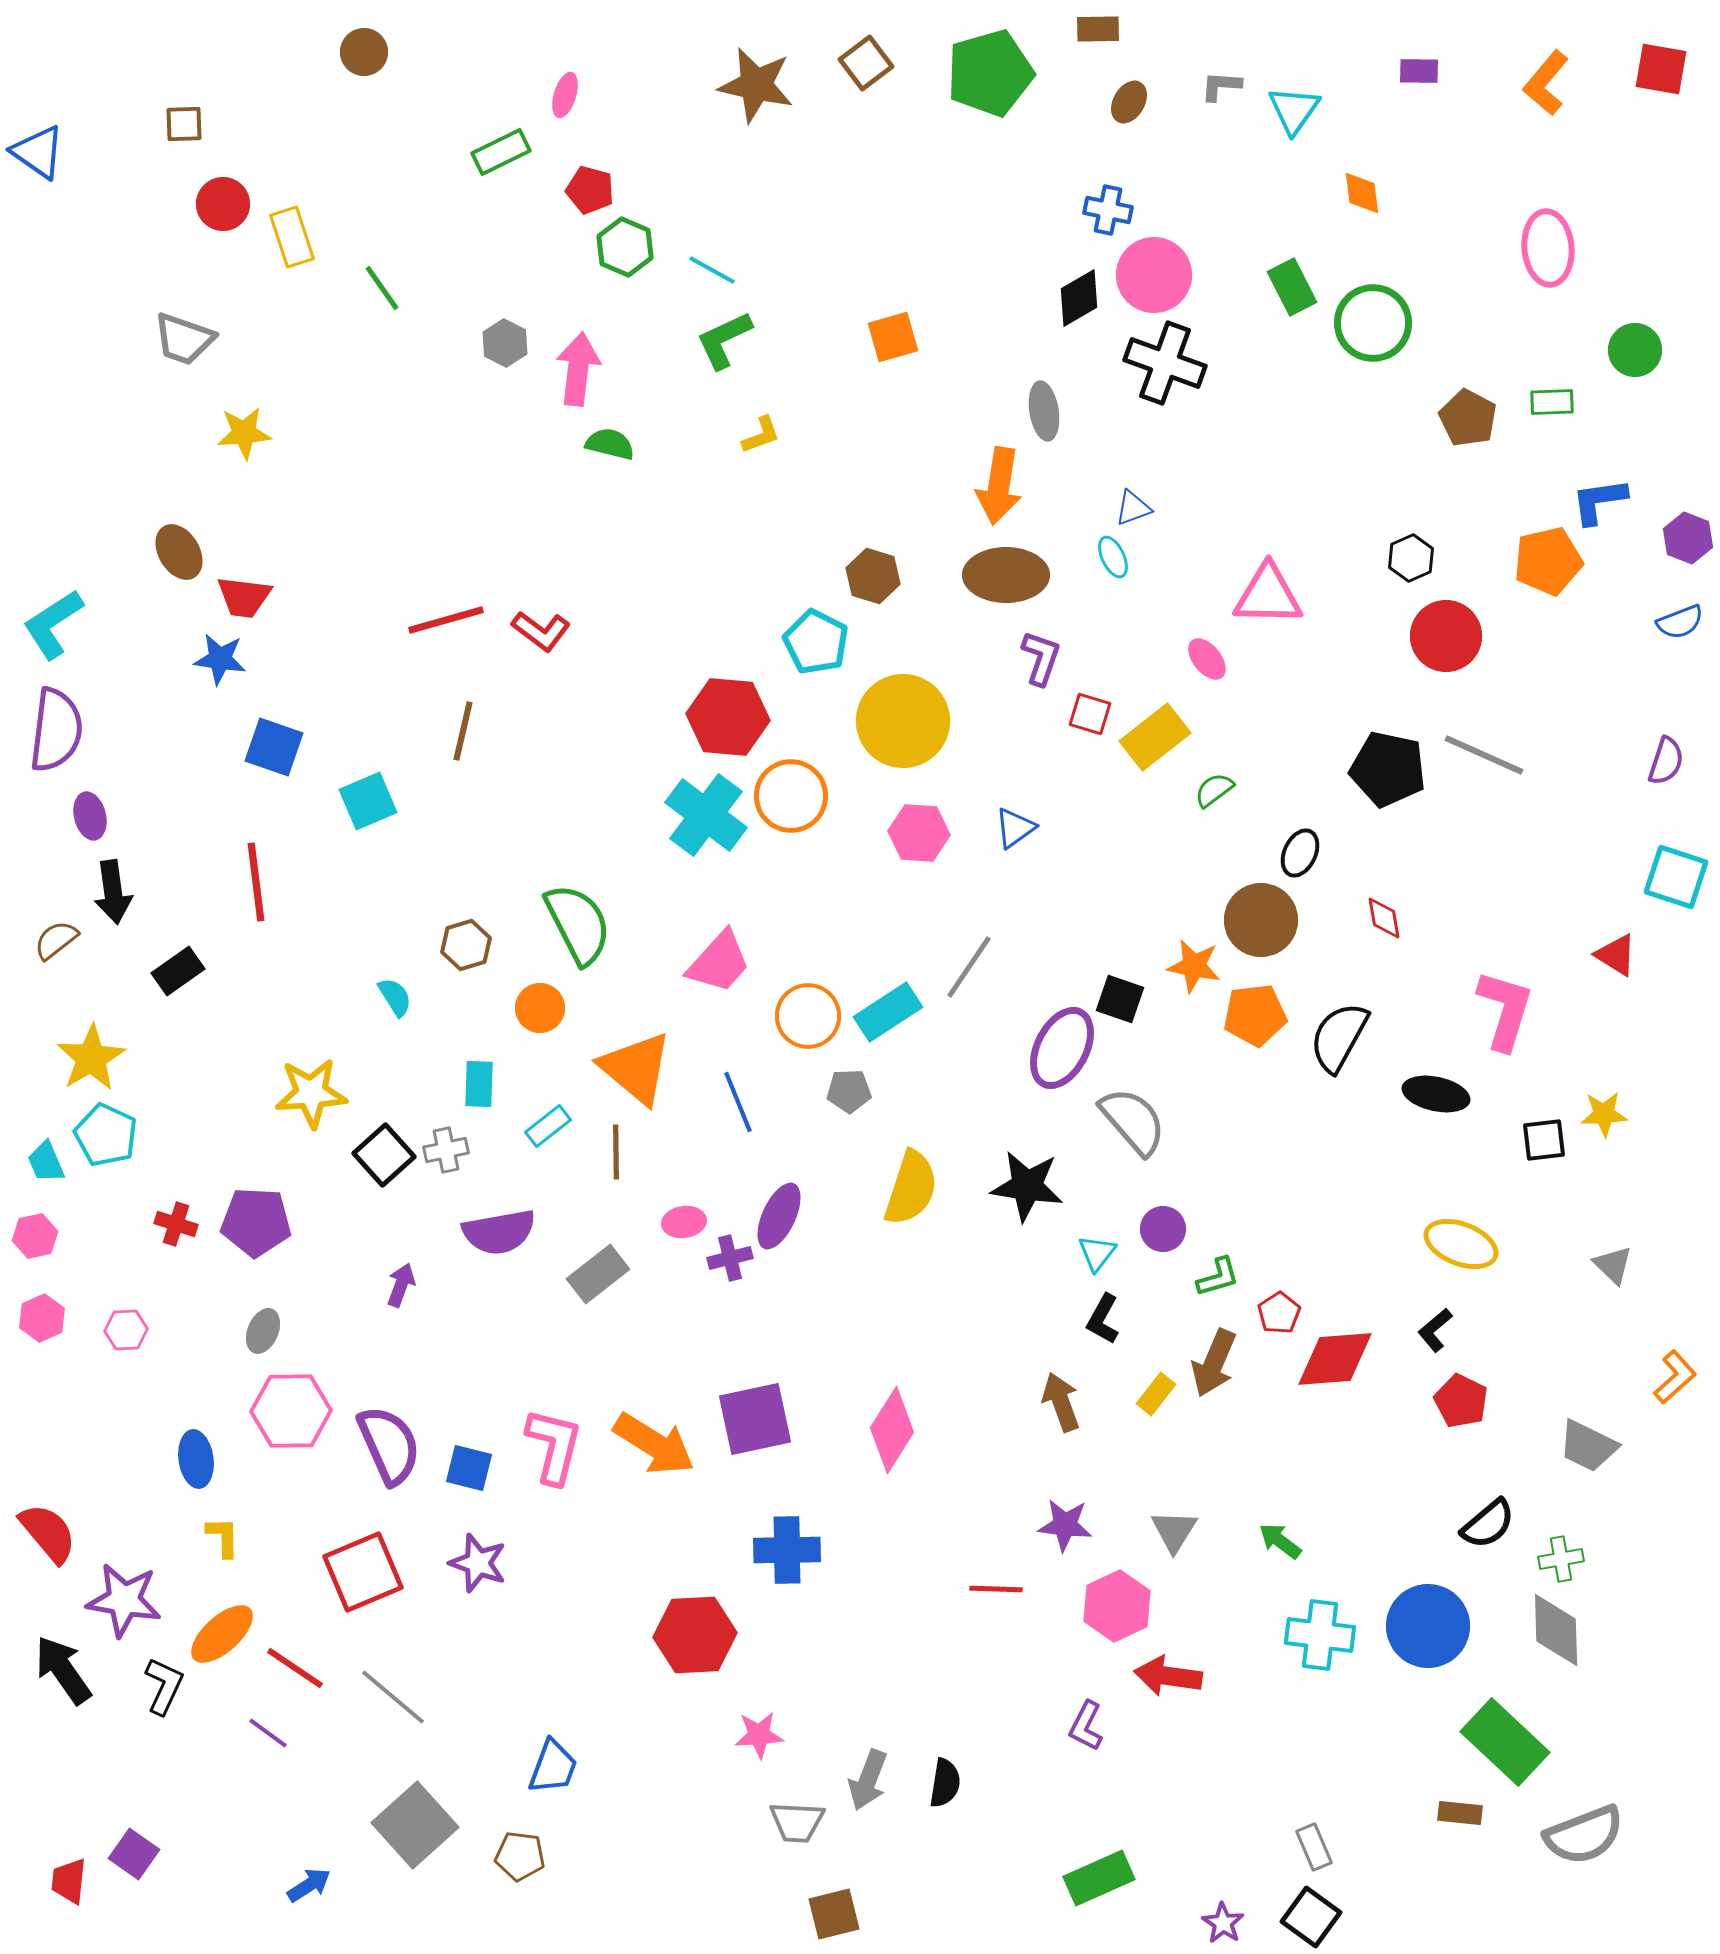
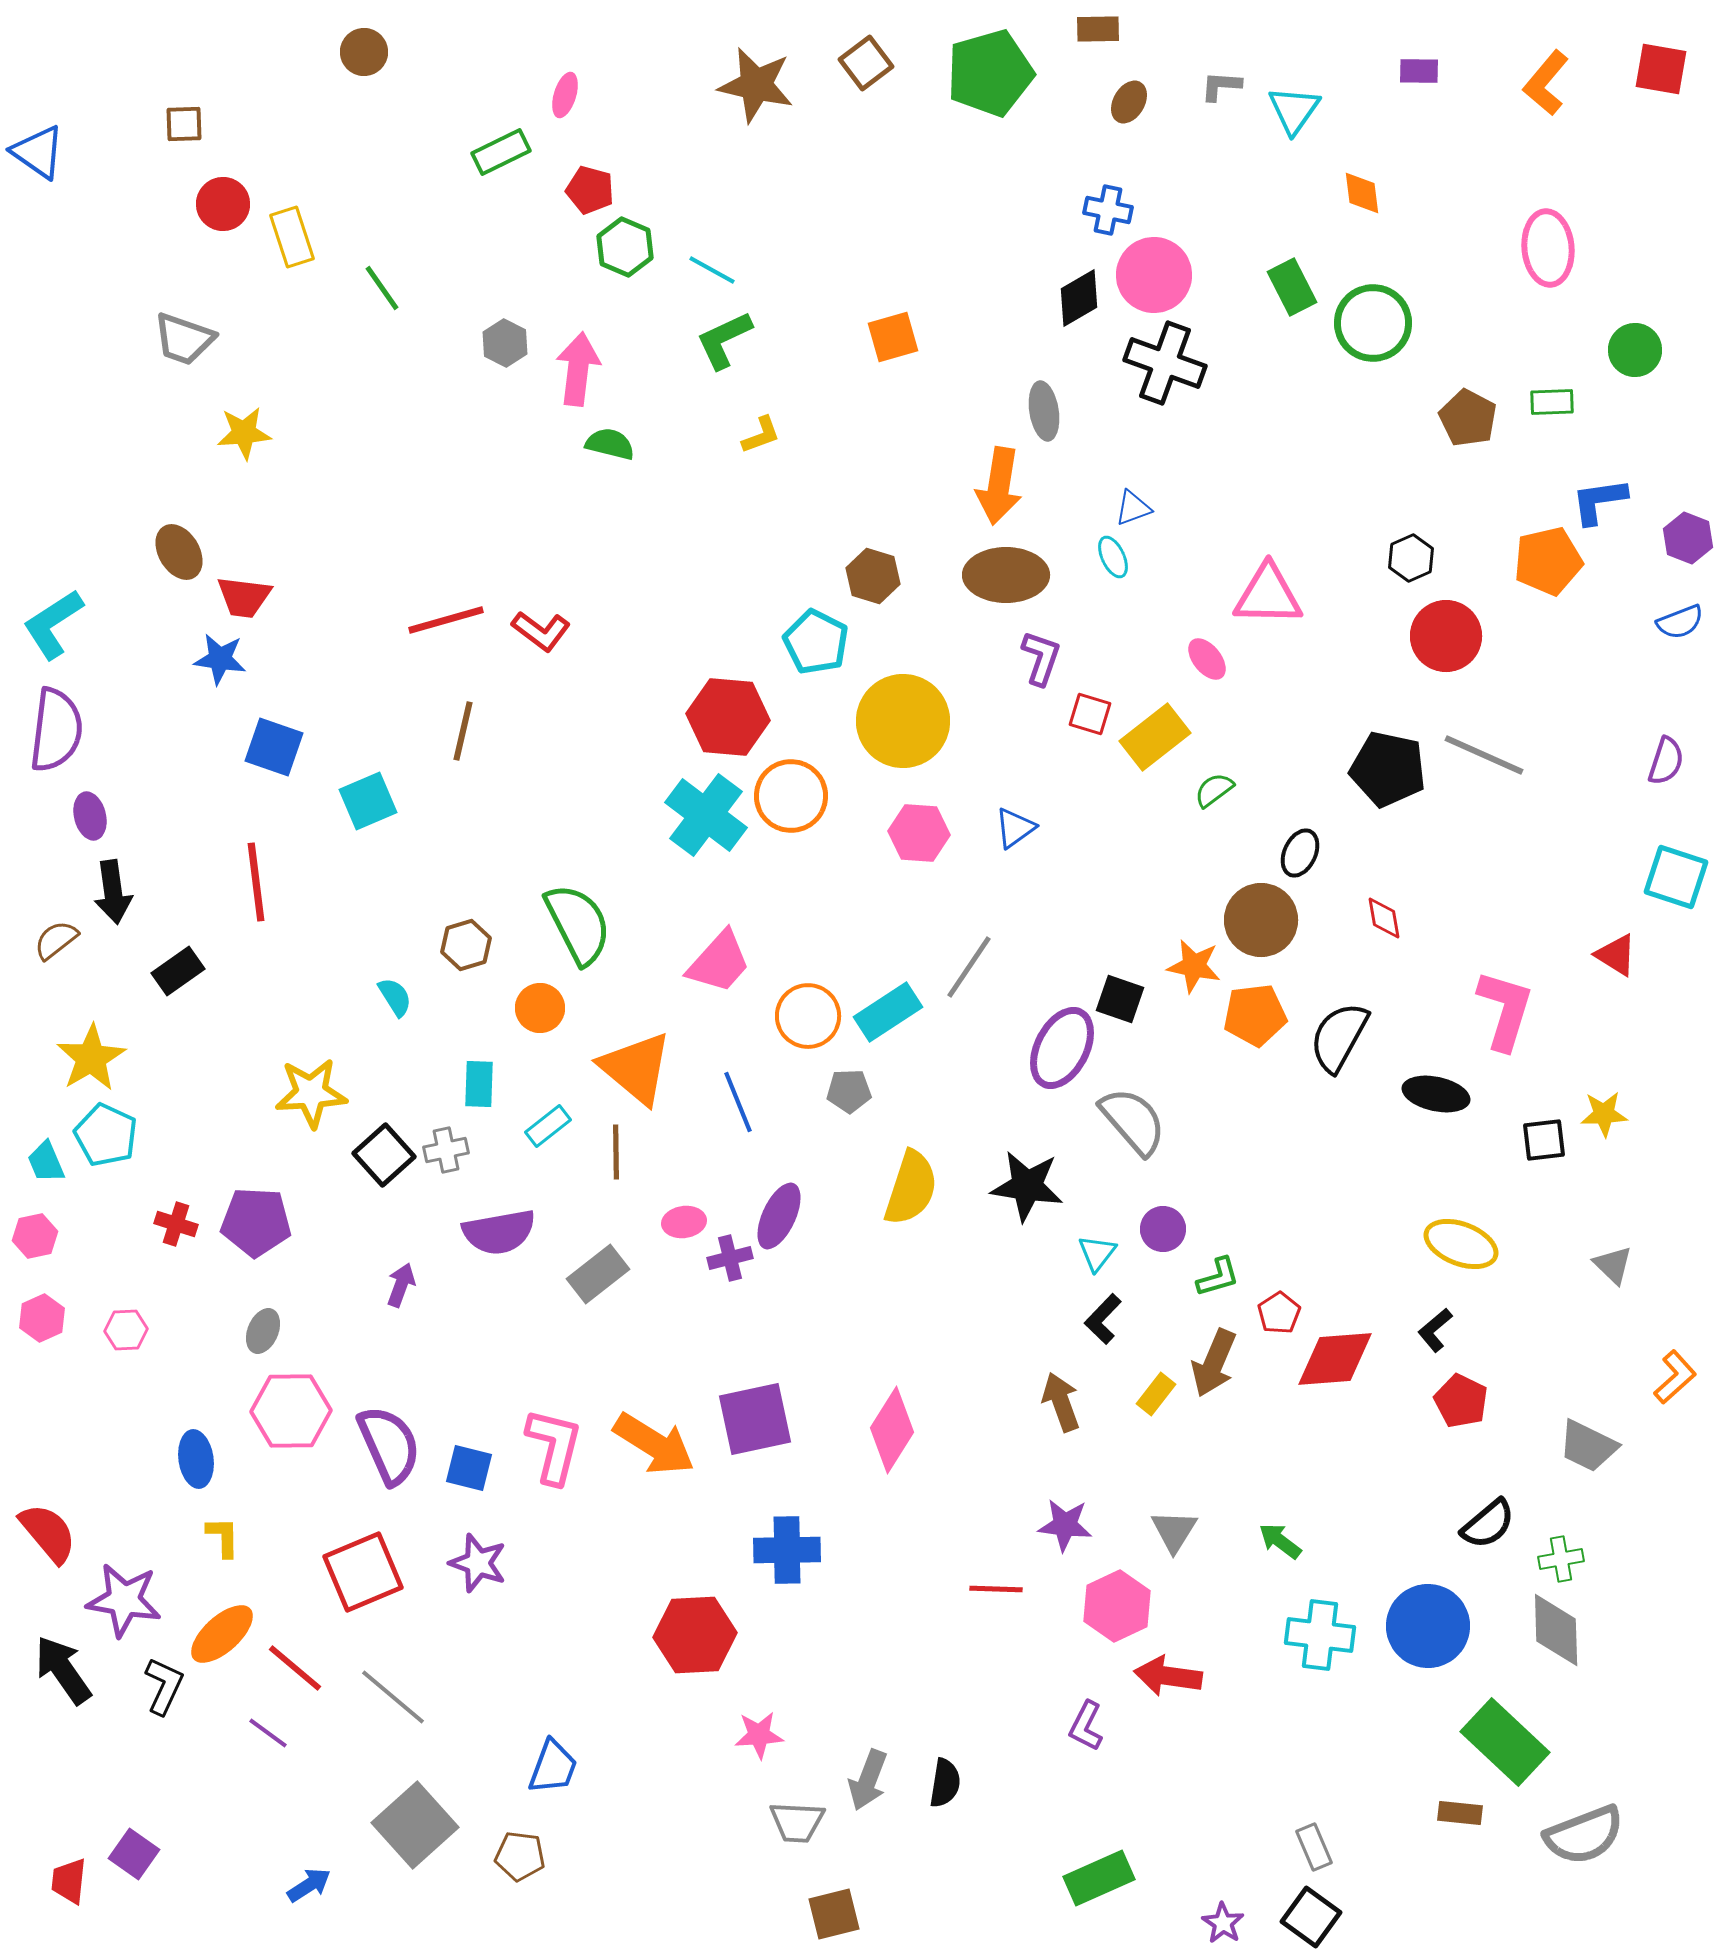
black L-shape at (1103, 1319): rotated 15 degrees clockwise
red line at (295, 1668): rotated 6 degrees clockwise
